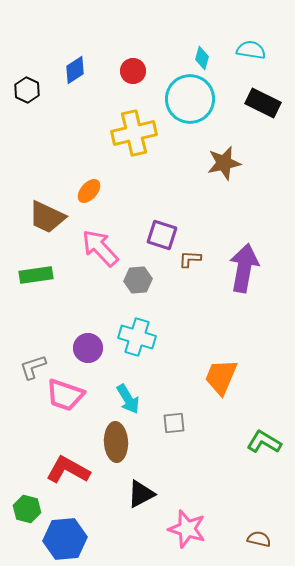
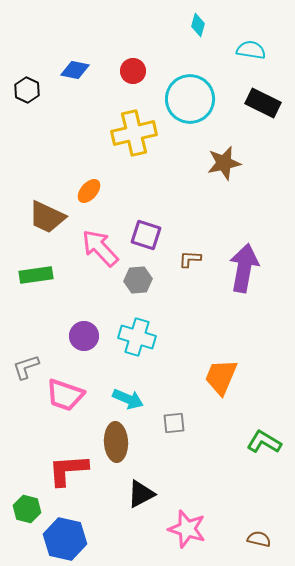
cyan diamond: moved 4 px left, 33 px up
blue diamond: rotated 44 degrees clockwise
purple square: moved 16 px left
purple circle: moved 4 px left, 12 px up
gray L-shape: moved 7 px left
cyan arrow: rotated 36 degrees counterclockwise
red L-shape: rotated 33 degrees counterclockwise
blue hexagon: rotated 18 degrees clockwise
